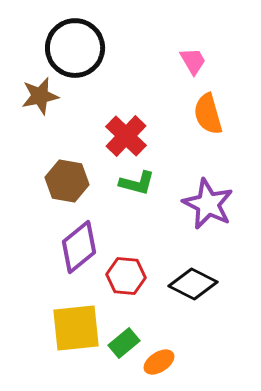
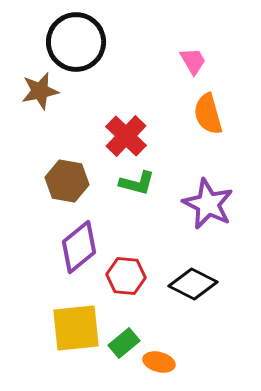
black circle: moved 1 px right, 6 px up
brown star: moved 5 px up
orange ellipse: rotated 48 degrees clockwise
